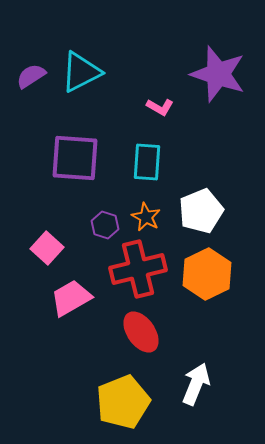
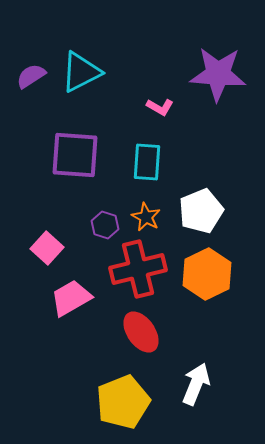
purple star: rotated 14 degrees counterclockwise
purple square: moved 3 px up
